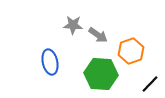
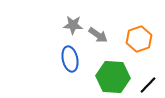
orange hexagon: moved 8 px right, 12 px up
blue ellipse: moved 20 px right, 3 px up
green hexagon: moved 12 px right, 3 px down
black line: moved 2 px left, 1 px down
